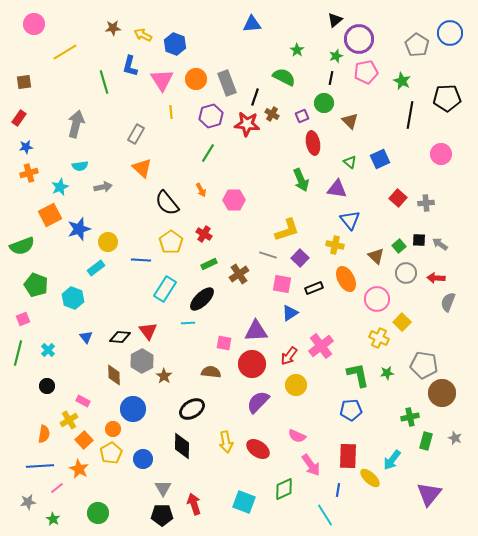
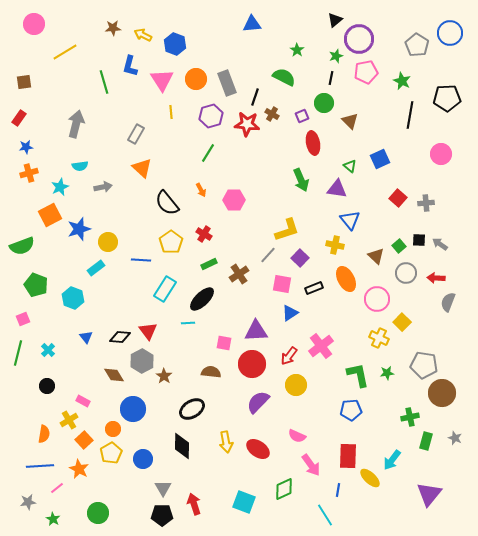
green triangle at (350, 162): moved 4 px down
gray line at (268, 255): rotated 66 degrees counterclockwise
brown diamond at (114, 375): rotated 30 degrees counterclockwise
